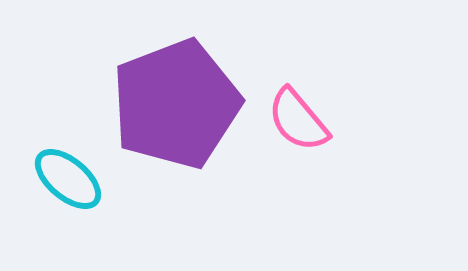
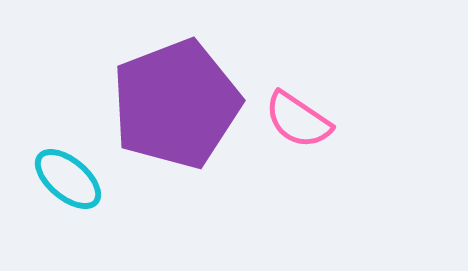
pink semicircle: rotated 16 degrees counterclockwise
